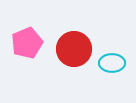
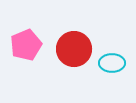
pink pentagon: moved 1 px left, 2 px down
